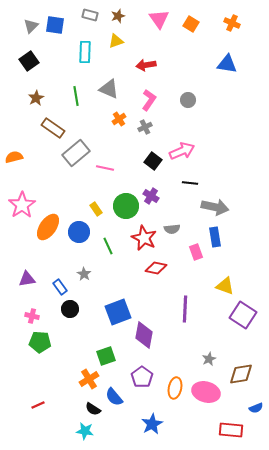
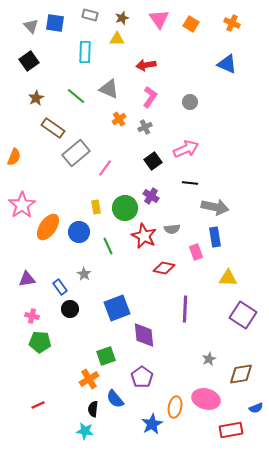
brown star at (118, 16): moved 4 px right, 2 px down
blue square at (55, 25): moved 2 px up
gray triangle at (31, 26): rotated 28 degrees counterclockwise
yellow triangle at (116, 41): moved 1 px right, 2 px up; rotated 21 degrees clockwise
blue triangle at (227, 64): rotated 15 degrees clockwise
green line at (76, 96): rotated 42 degrees counterclockwise
pink L-shape at (149, 100): moved 1 px right, 3 px up
gray circle at (188, 100): moved 2 px right, 2 px down
pink arrow at (182, 151): moved 4 px right, 2 px up
orange semicircle at (14, 157): rotated 126 degrees clockwise
black square at (153, 161): rotated 18 degrees clockwise
pink line at (105, 168): rotated 66 degrees counterclockwise
green circle at (126, 206): moved 1 px left, 2 px down
yellow rectangle at (96, 209): moved 2 px up; rotated 24 degrees clockwise
red star at (144, 238): moved 2 px up
red diamond at (156, 268): moved 8 px right
yellow triangle at (225, 286): moved 3 px right, 8 px up; rotated 18 degrees counterclockwise
blue square at (118, 312): moved 1 px left, 4 px up
purple diamond at (144, 335): rotated 16 degrees counterclockwise
orange ellipse at (175, 388): moved 19 px down
pink ellipse at (206, 392): moved 7 px down
blue semicircle at (114, 397): moved 1 px right, 2 px down
black semicircle at (93, 409): rotated 63 degrees clockwise
red rectangle at (231, 430): rotated 15 degrees counterclockwise
